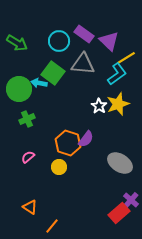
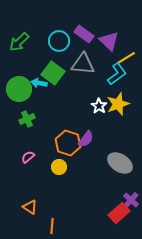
green arrow: moved 2 px right, 1 px up; rotated 105 degrees clockwise
orange line: rotated 35 degrees counterclockwise
